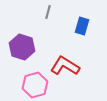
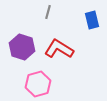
blue rectangle: moved 10 px right, 6 px up; rotated 30 degrees counterclockwise
red L-shape: moved 6 px left, 17 px up
pink hexagon: moved 3 px right, 1 px up
